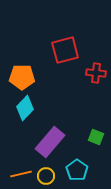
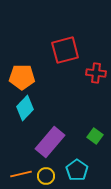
green square: moved 1 px left, 1 px up; rotated 14 degrees clockwise
